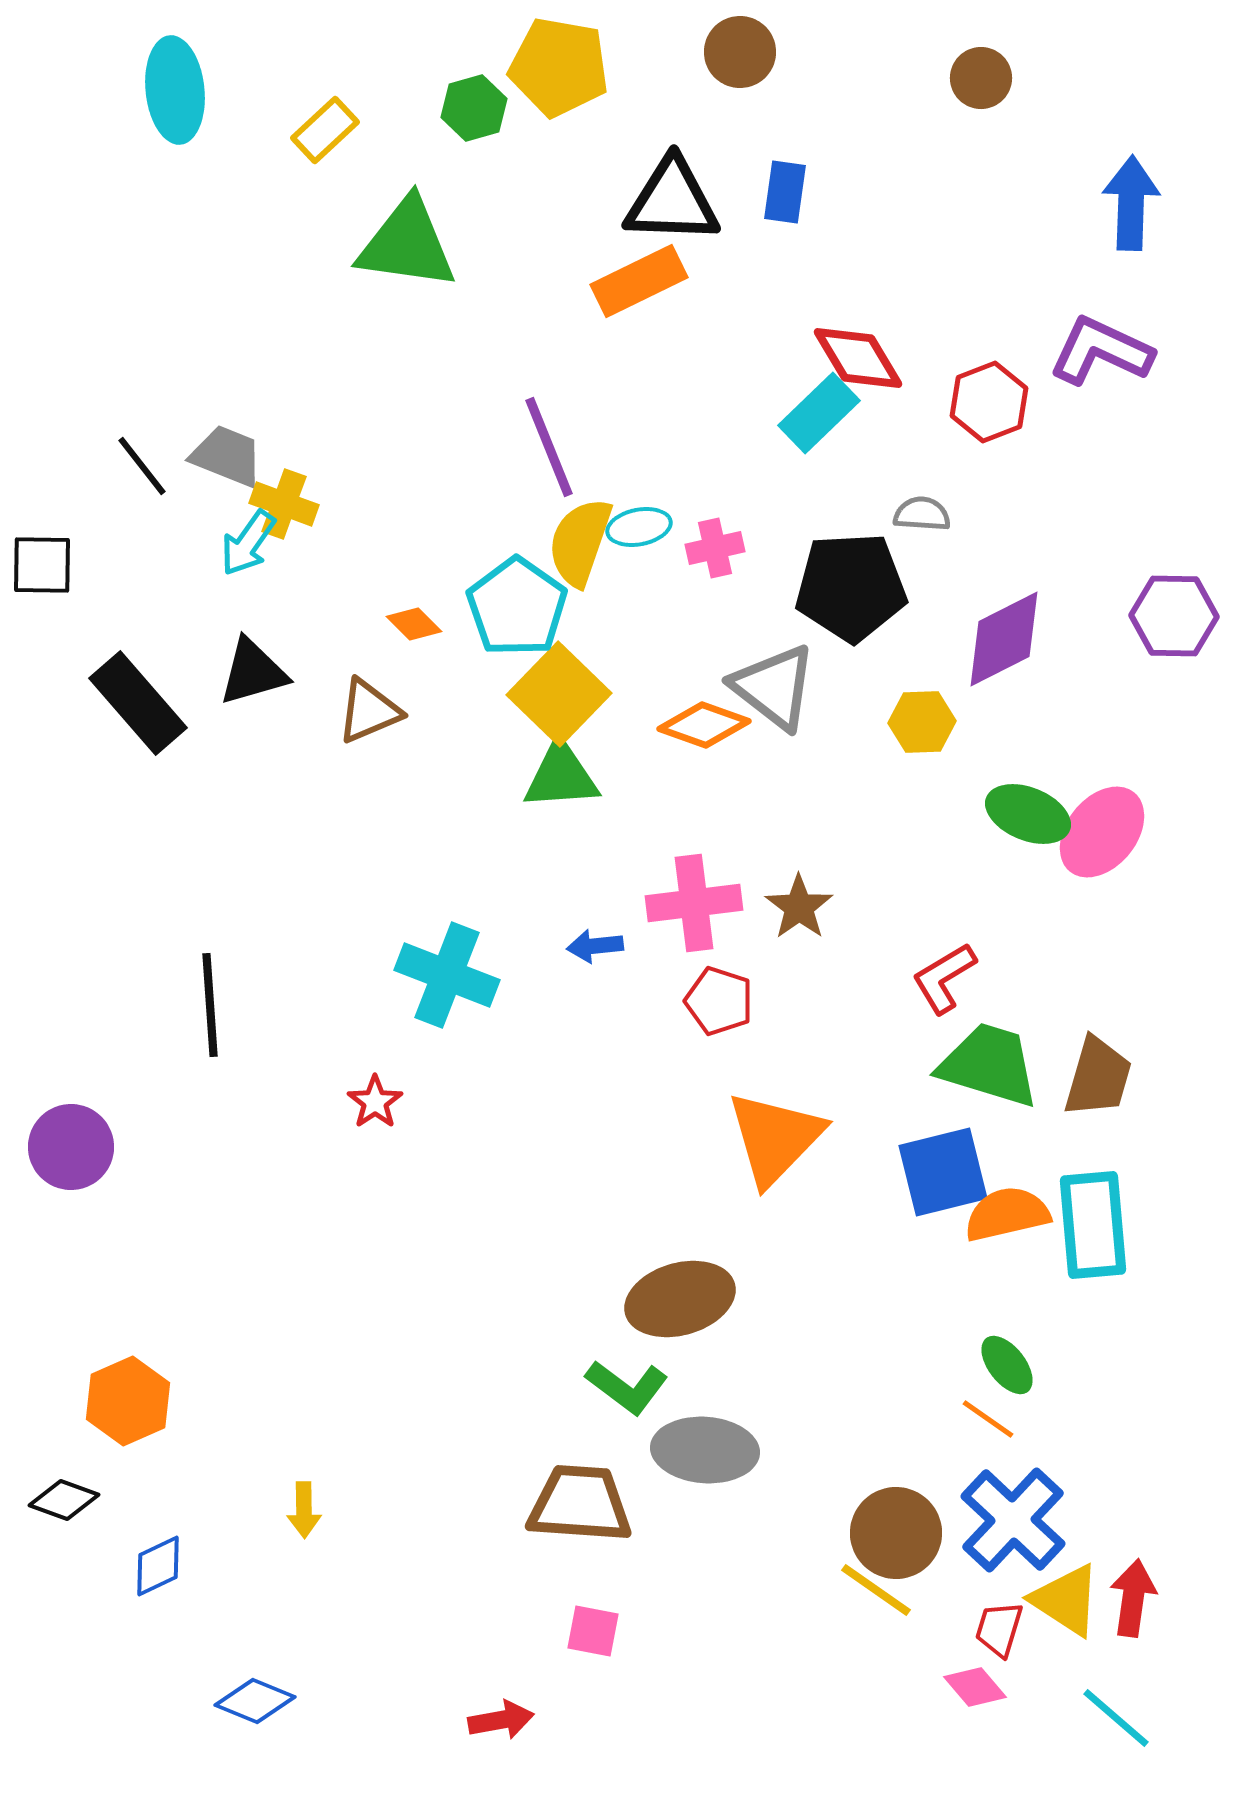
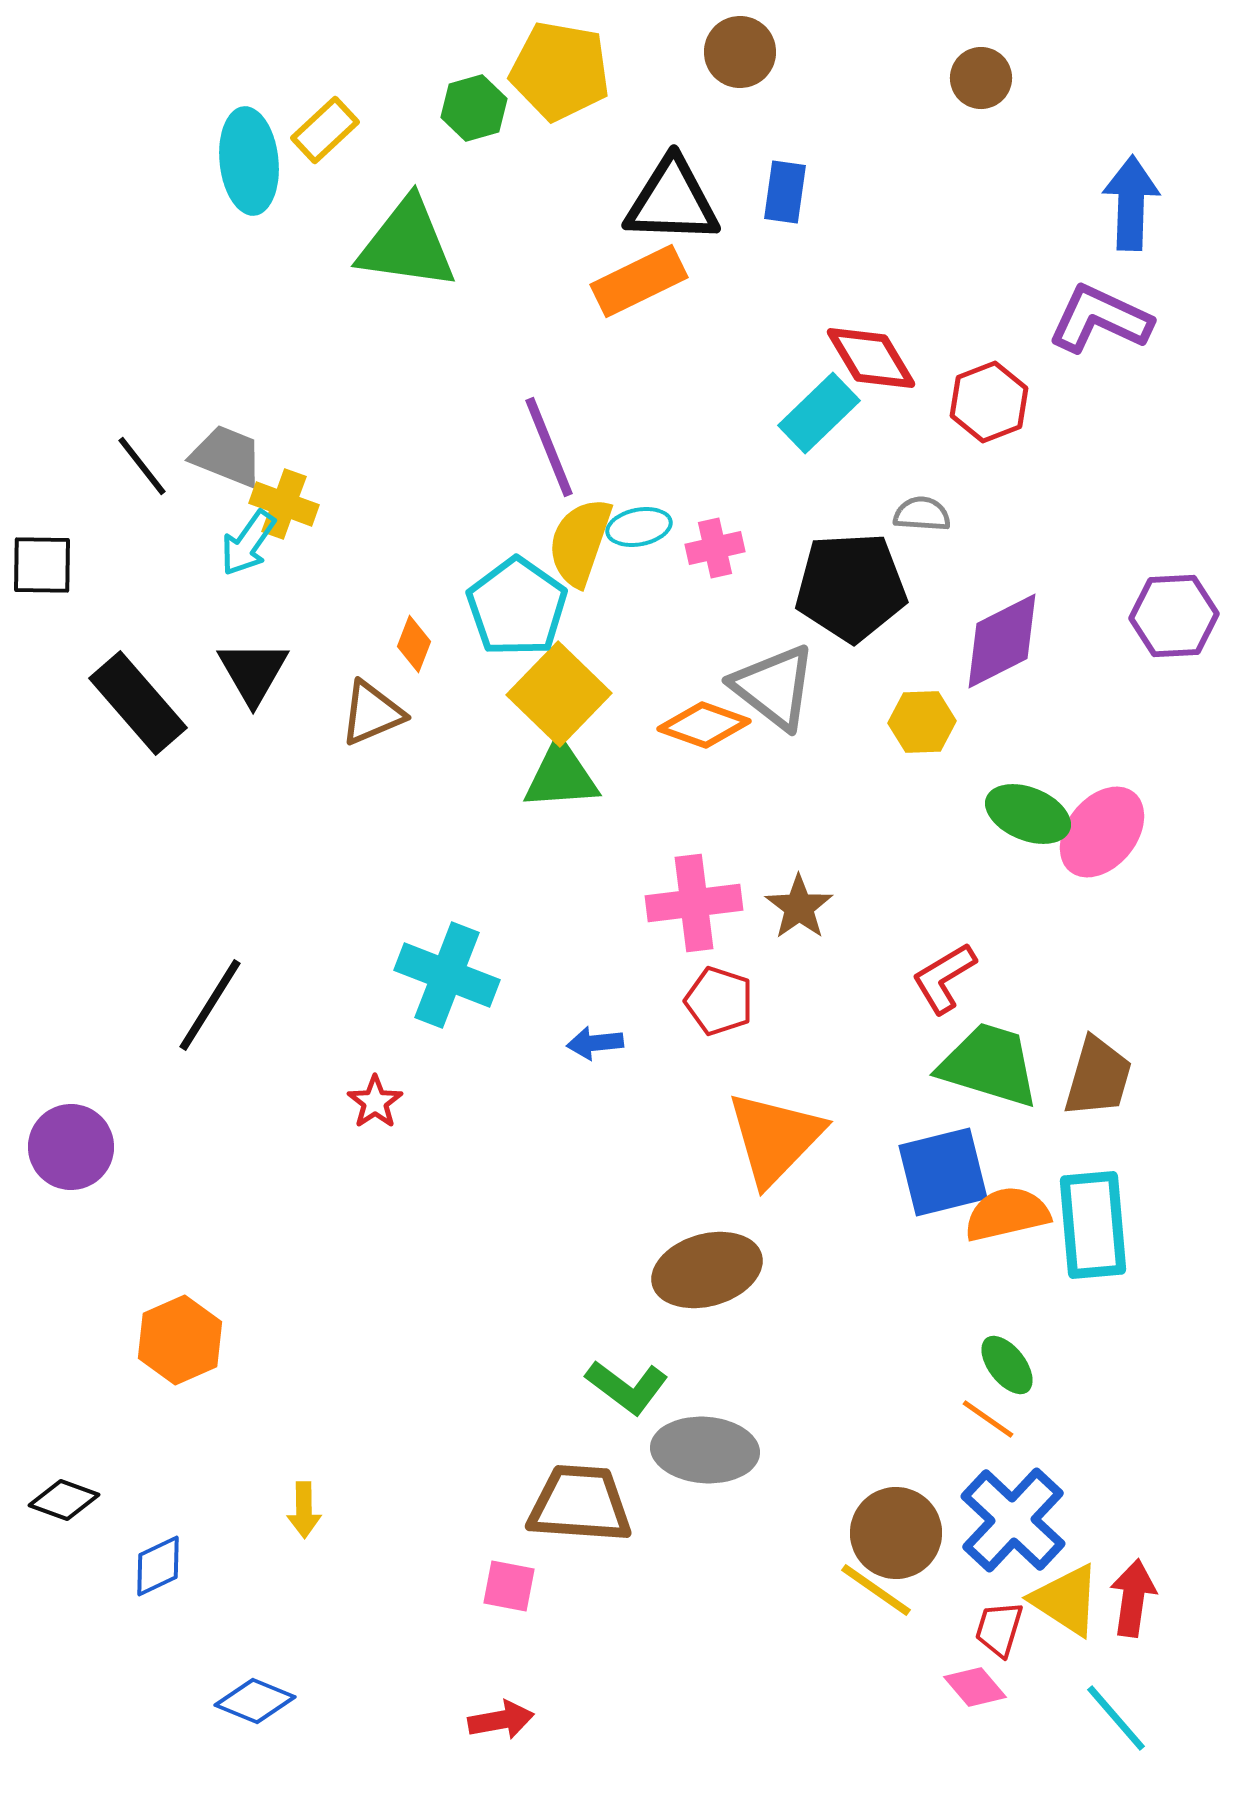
yellow pentagon at (559, 67): moved 1 px right, 4 px down
cyan ellipse at (175, 90): moved 74 px right, 71 px down
purple L-shape at (1101, 351): moved 1 px left, 32 px up
red diamond at (858, 358): moved 13 px right
purple hexagon at (1174, 616): rotated 4 degrees counterclockwise
orange diamond at (414, 624): moved 20 px down; rotated 66 degrees clockwise
purple diamond at (1004, 639): moved 2 px left, 2 px down
black triangle at (253, 672): rotated 44 degrees counterclockwise
brown triangle at (369, 711): moved 3 px right, 2 px down
blue arrow at (595, 946): moved 97 px down
black line at (210, 1005): rotated 36 degrees clockwise
brown ellipse at (680, 1299): moved 27 px right, 29 px up
orange hexagon at (128, 1401): moved 52 px right, 61 px up
pink square at (593, 1631): moved 84 px left, 45 px up
cyan line at (1116, 1718): rotated 8 degrees clockwise
